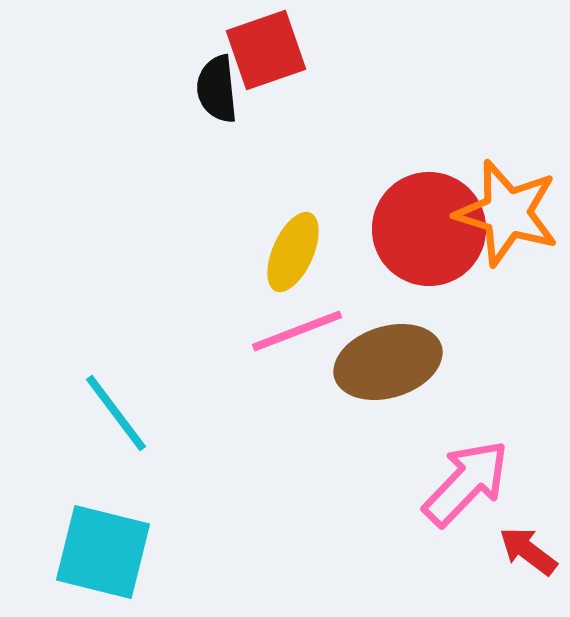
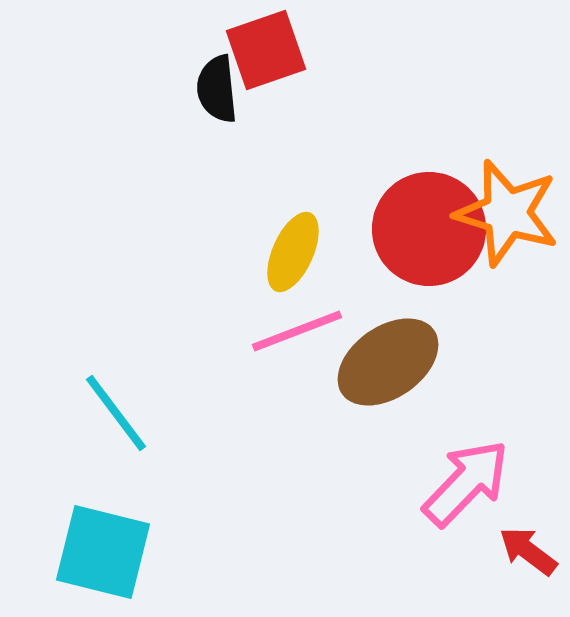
brown ellipse: rotated 18 degrees counterclockwise
